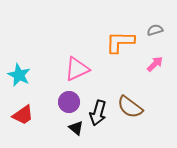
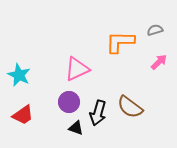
pink arrow: moved 4 px right, 2 px up
black triangle: rotated 21 degrees counterclockwise
